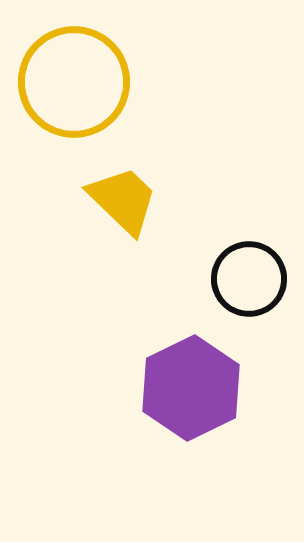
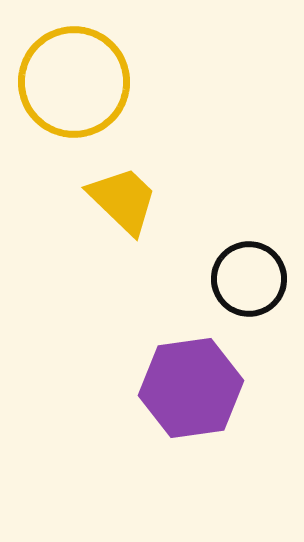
purple hexagon: rotated 18 degrees clockwise
